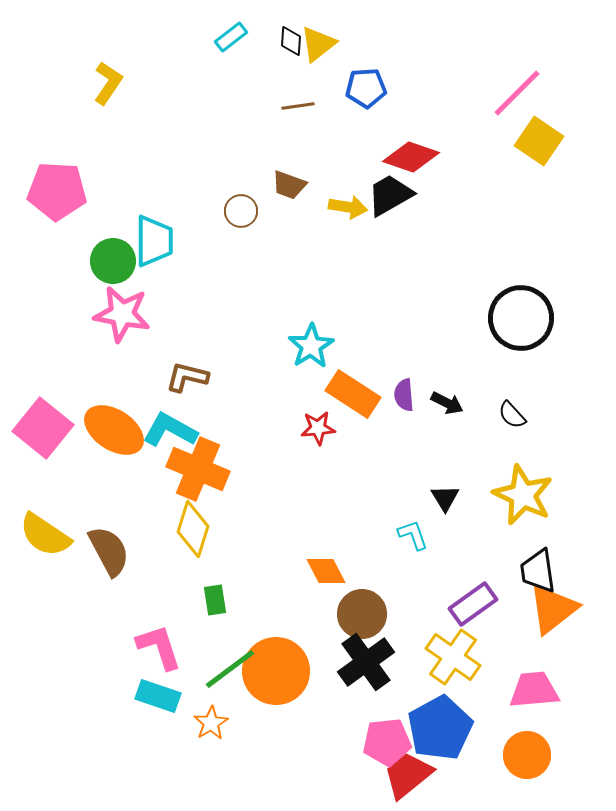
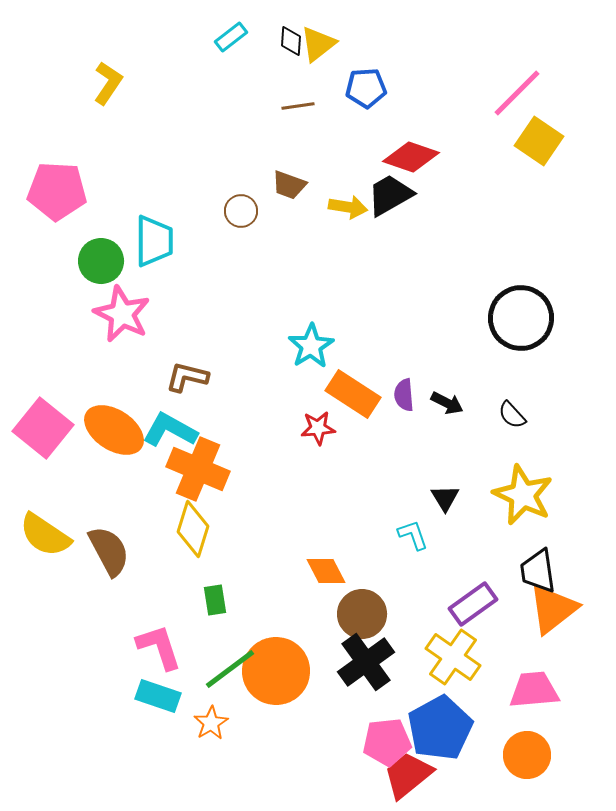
green circle at (113, 261): moved 12 px left
pink star at (122, 314): rotated 16 degrees clockwise
